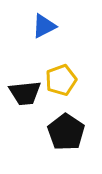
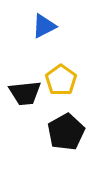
yellow pentagon: rotated 16 degrees counterclockwise
black pentagon: rotated 9 degrees clockwise
